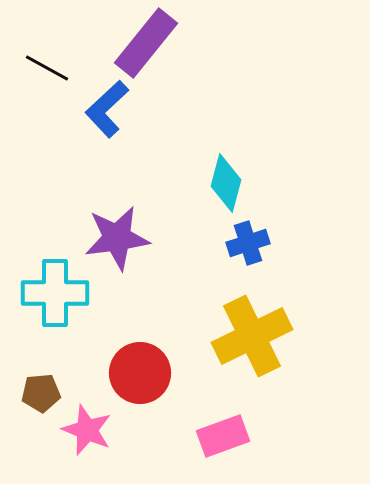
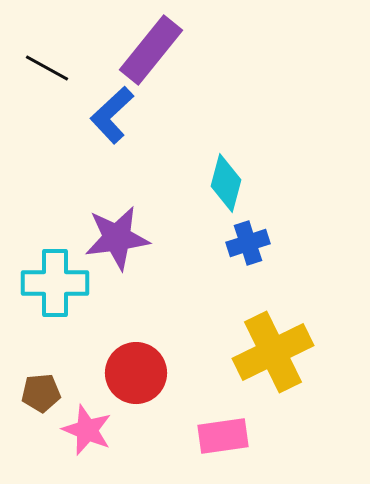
purple rectangle: moved 5 px right, 7 px down
blue L-shape: moved 5 px right, 6 px down
cyan cross: moved 10 px up
yellow cross: moved 21 px right, 16 px down
red circle: moved 4 px left
pink rectangle: rotated 12 degrees clockwise
